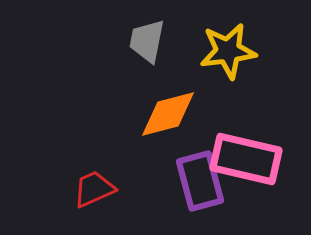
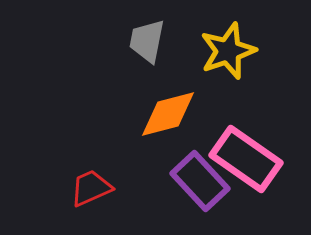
yellow star: rotated 12 degrees counterclockwise
pink rectangle: rotated 22 degrees clockwise
purple rectangle: rotated 28 degrees counterclockwise
red trapezoid: moved 3 px left, 1 px up
